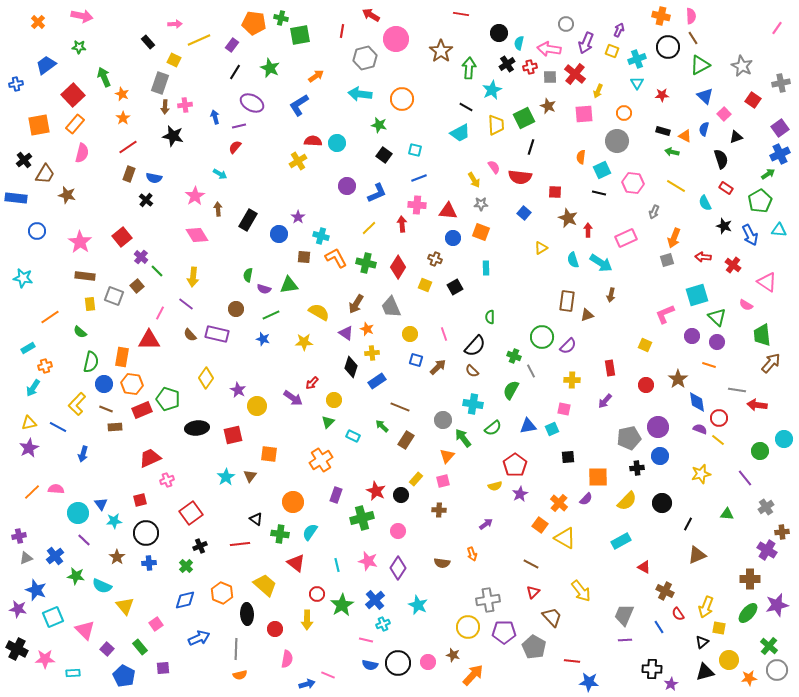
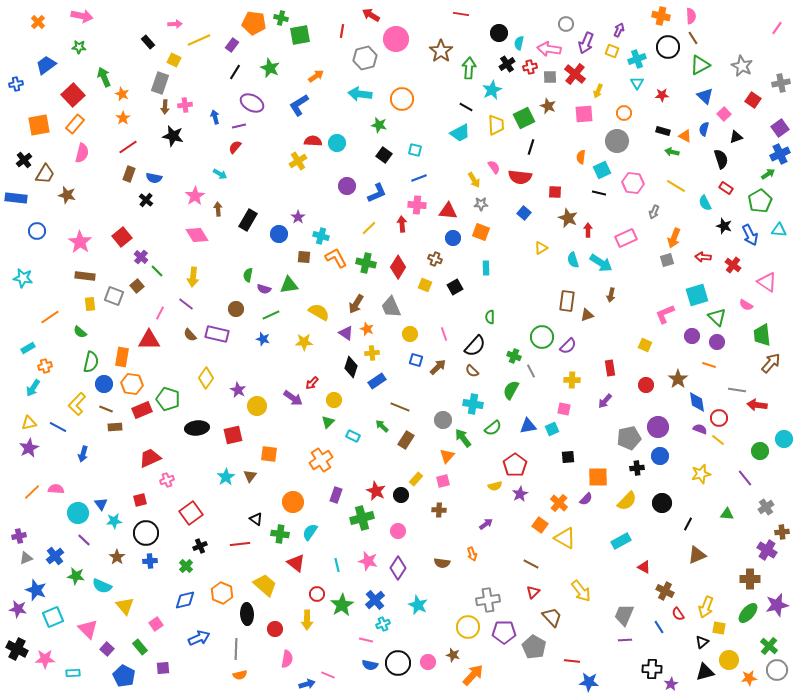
blue cross at (149, 563): moved 1 px right, 2 px up
pink triangle at (85, 630): moved 3 px right, 1 px up
